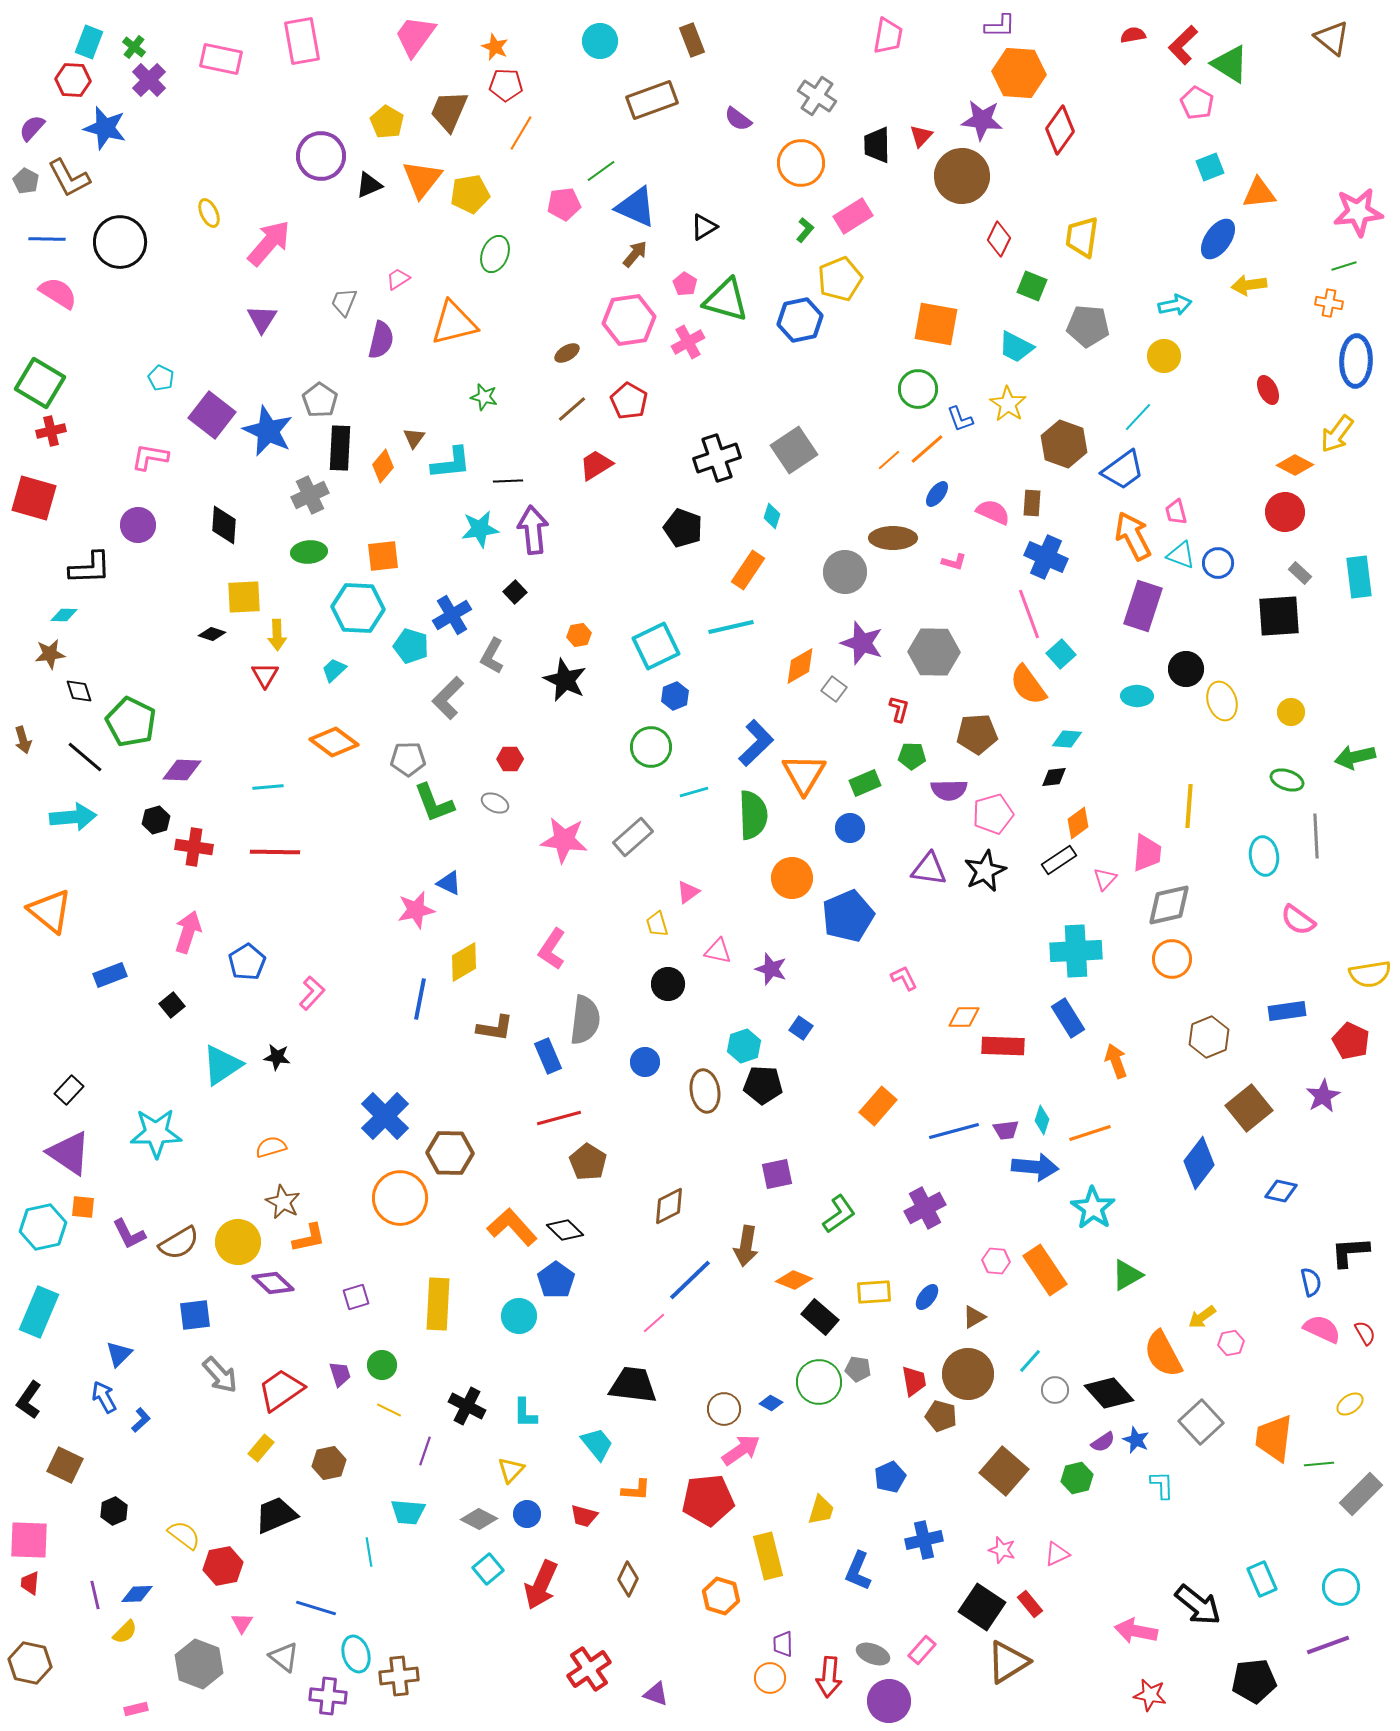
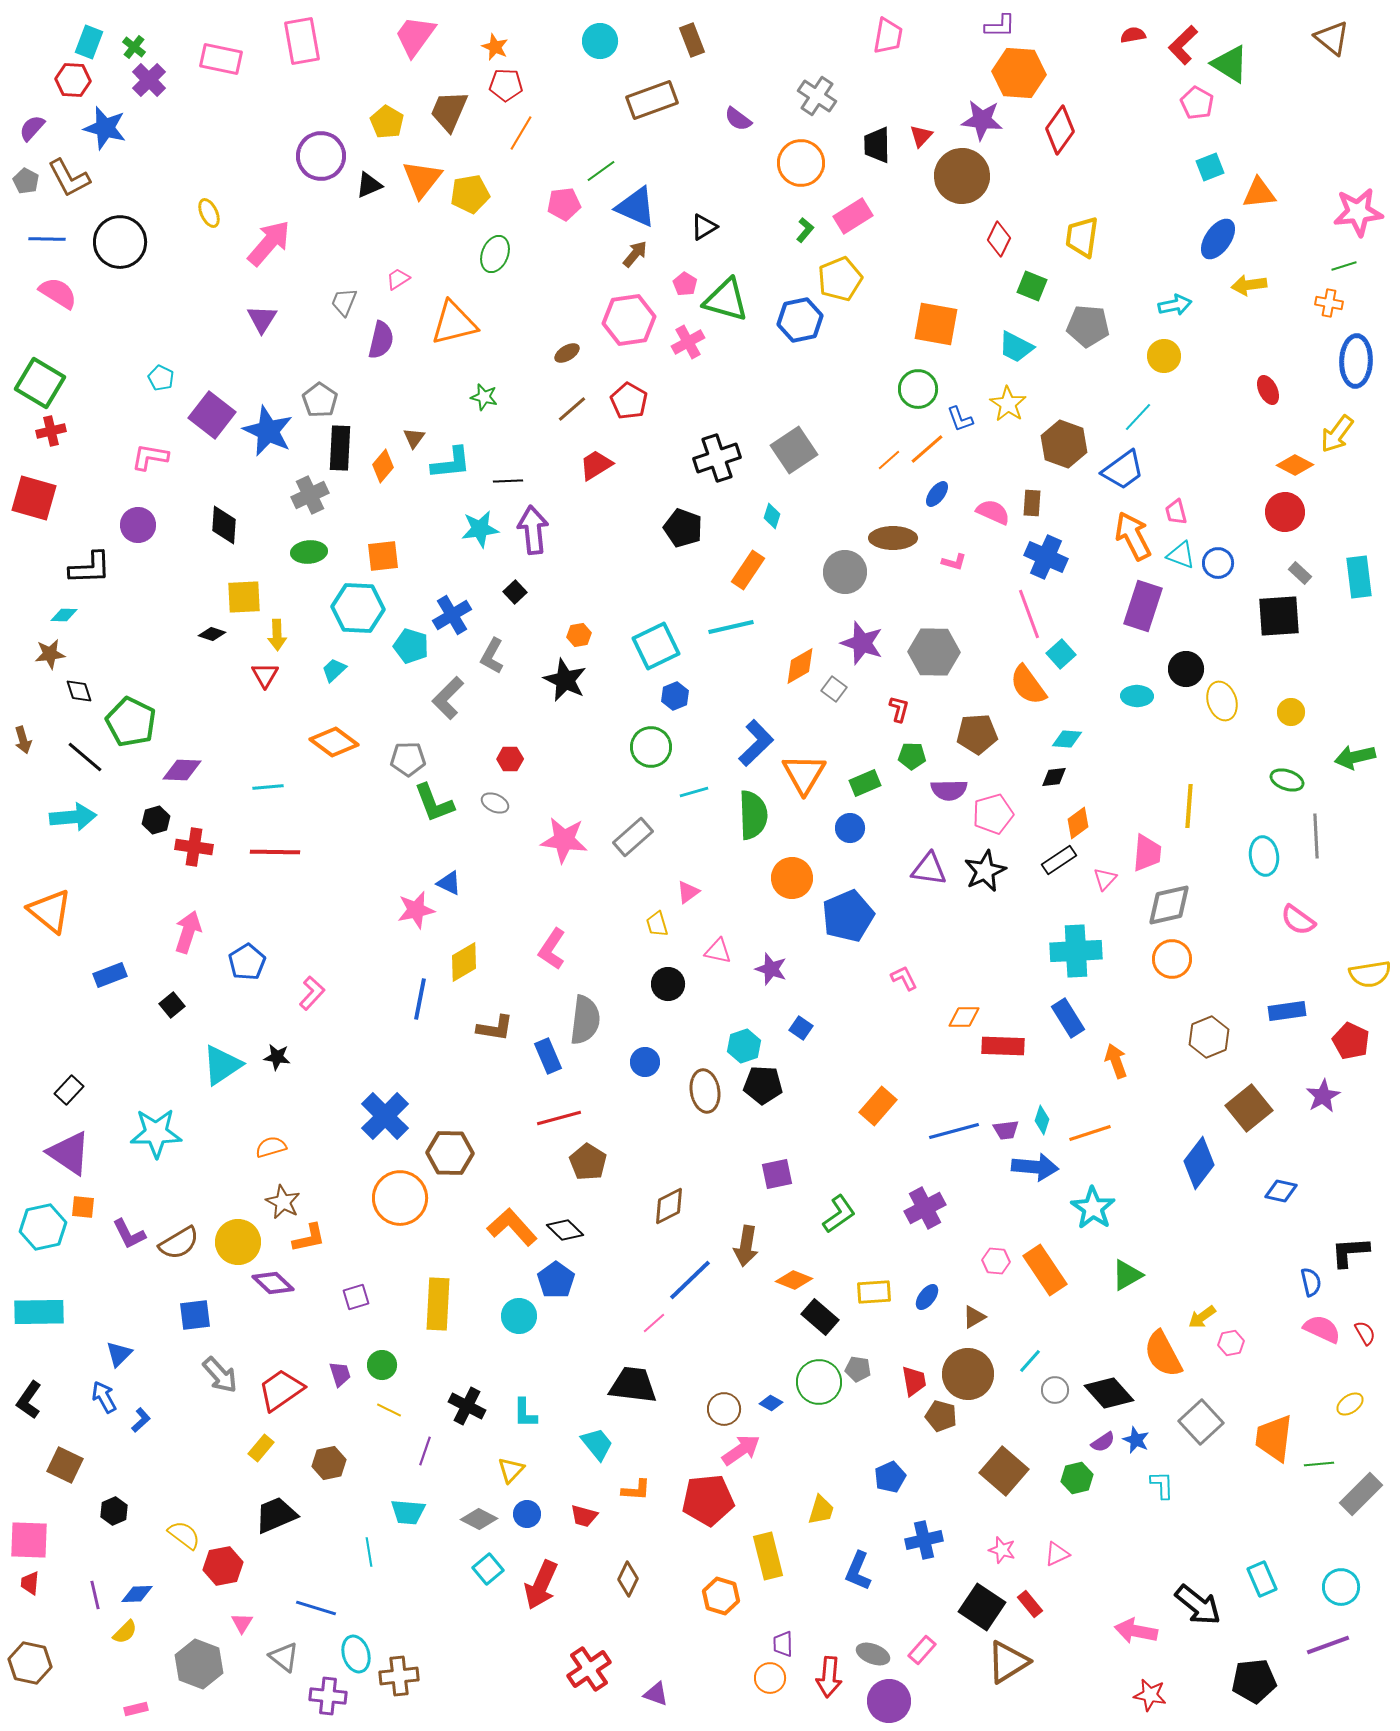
cyan rectangle at (39, 1312): rotated 66 degrees clockwise
